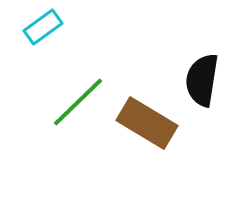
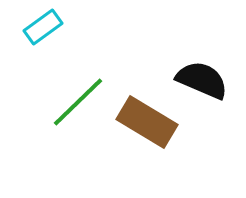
black semicircle: rotated 104 degrees clockwise
brown rectangle: moved 1 px up
